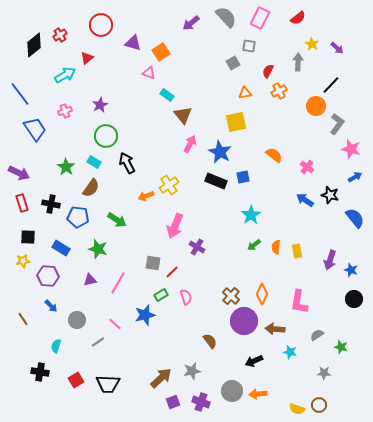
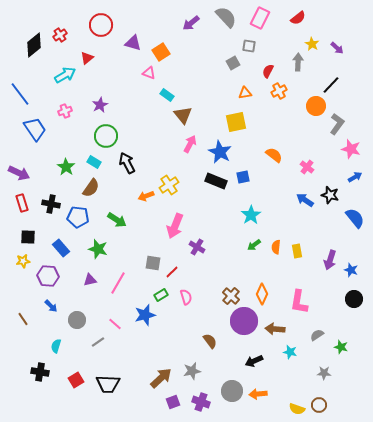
blue rectangle at (61, 248): rotated 18 degrees clockwise
